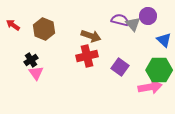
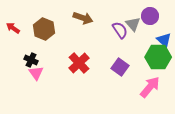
purple circle: moved 2 px right
purple semicircle: moved 10 px down; rotated 42 degrees clockwise
red arrow: moved 3 px down
brown arrow: moved 8 px left, 18 px up
red cross: moved 8 px left, 7 px down; rotated 30 degrees counterclockwise
black cross: rotated 32 degrees counterclockwise
green hexagon: moved 1 px left, 13 px up
pink arrow: rotated 40 degrees counterclockwise
